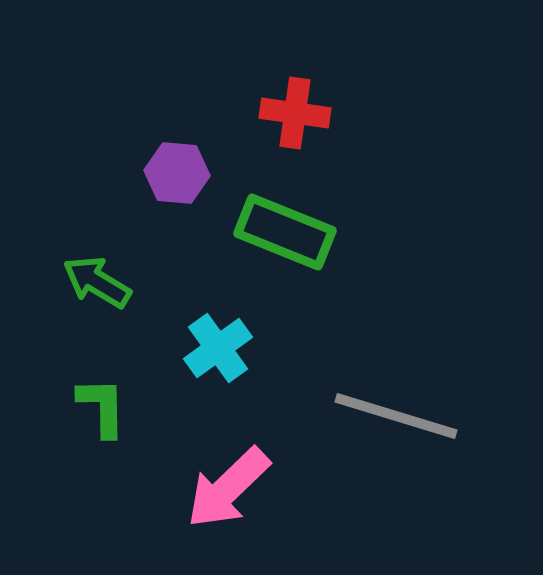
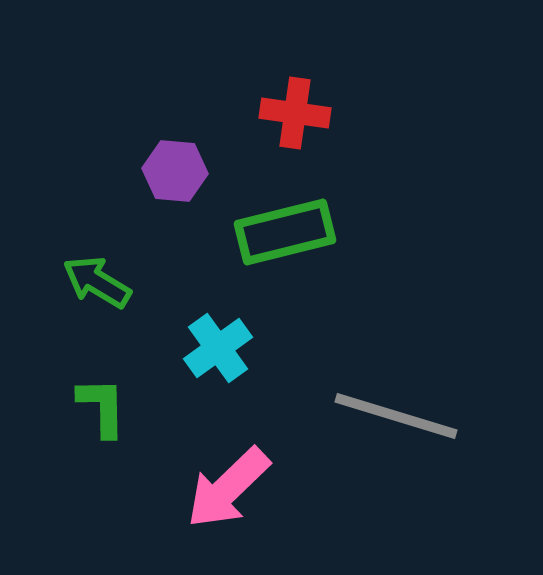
purple hexagon: moved 2 px left, 2 px up
green rectangle: rotated 36 degrees counterclockwise
